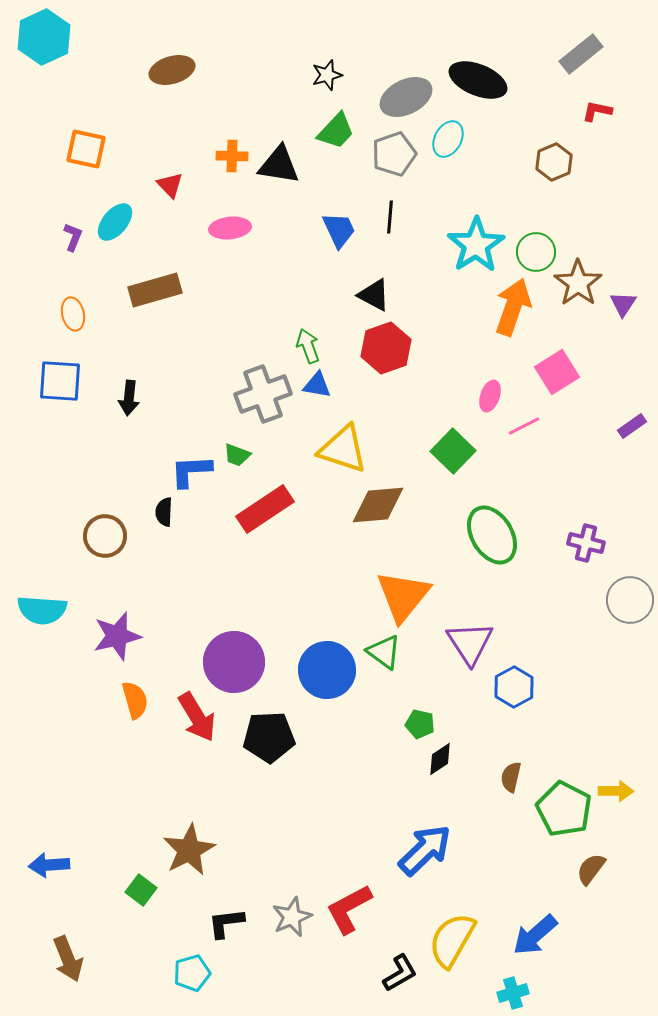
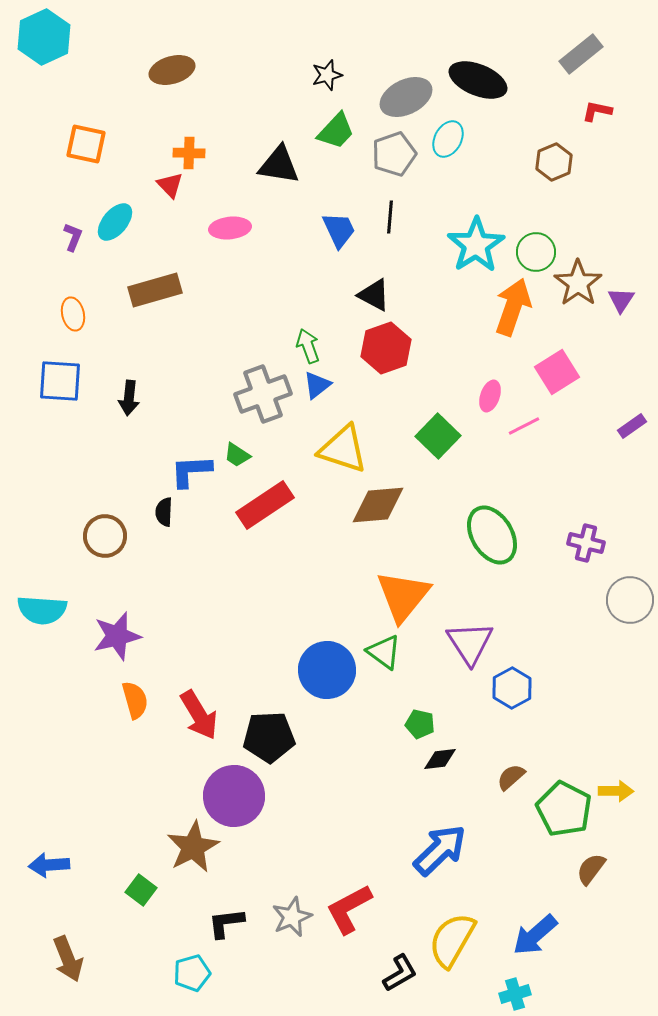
orange square at (86, 149): moved 5 px up
orange cross at (232, 156): moved 43 px left, 3 px up
purple triangle at (623, 304): moved 2 px left, 4 px up
blue triangle at (317, 385): rotated 48 degrees counterclockwise
green square at (453, 451): moved 15 px left, 15 px up
green trapezoid at (237, 455): rotated 12 degrees clockwise
red rectangle at (265, 509): moved 4 px up
purple circle at (234, 662): moved 134 px down
blue hexagon at (514, 687): moved 2 px left, 1 px down
red arrow at (197, 717): moved 2 px right, 2 px up
black diamond at (440, 759): rotated 28 degrees clockwise
brown semicircle at (511, 777): rotated 36 degrees clockwise
brown star at (189, 850): moved 4 px right, 3 px up
blue arrow at (425, 850): moved 15 px right
cyan cross at (513, 993): moved 2 px right, 1 px down
